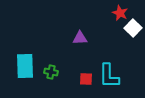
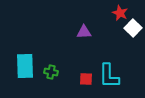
purple triangle: moved 4 px right, 6 px up
